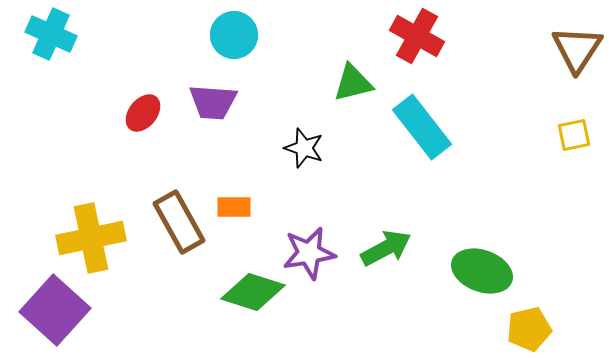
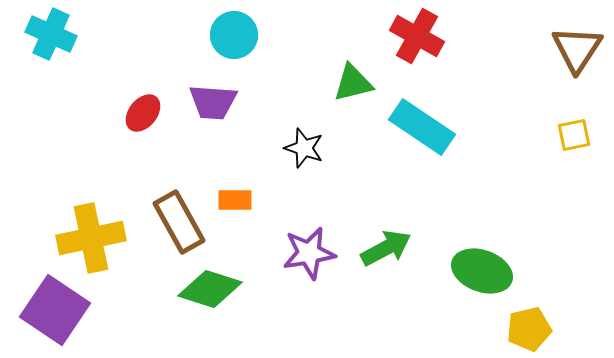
cyan rectangle: rotated 18 degrees counterclockwise
orange rectangle: moved 1 px right, 7 px up
green diamond: moved 43 px left, 3 px up
purple square: rotated 8 degrees counterclockwise
